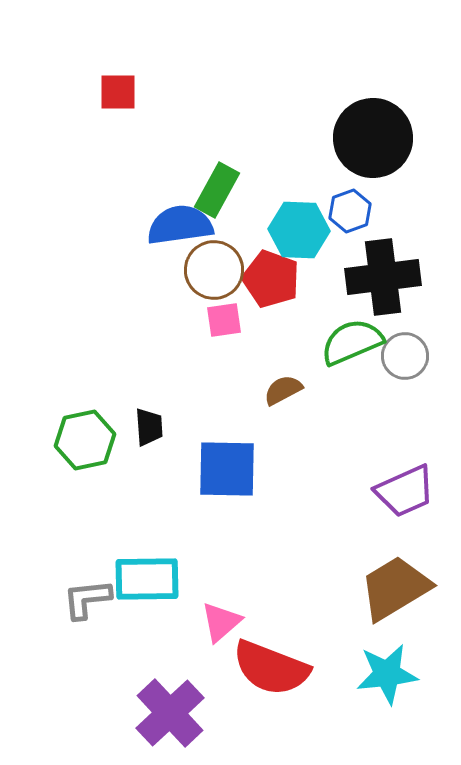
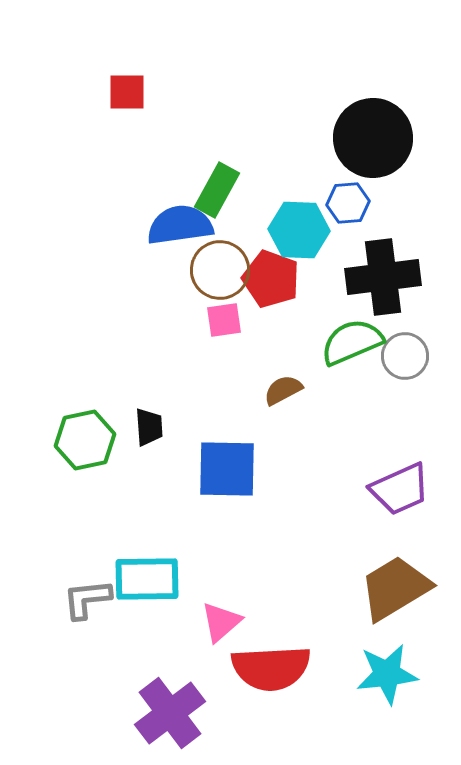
red square: moved 9 px right
blue hexagon: moved 2 px left, 8 px up; rotated 15 degrees clockwise
brown circle: moved 6 px right
purple trapezoid: moved 5 px left, 2 px up
red semicircle: rotated 24 degrees counterclockwise
purple cross: rotated 6 degrees clockwise
